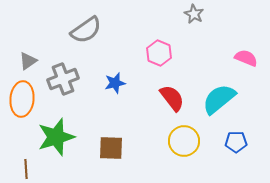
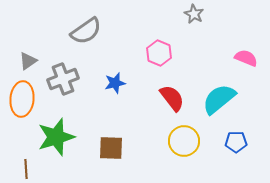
gray semicircle: moved 1 px down
